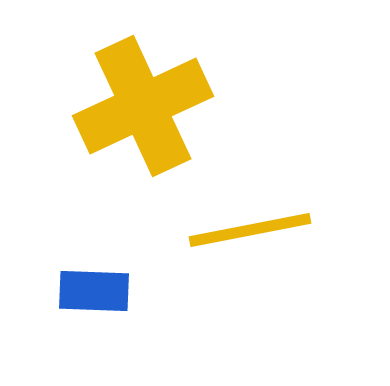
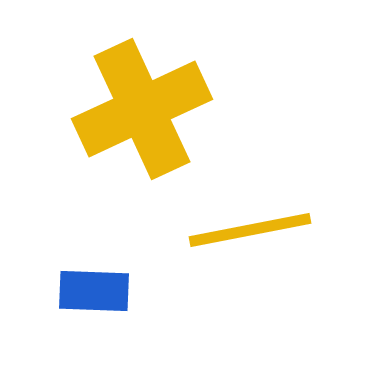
yellow cross: moved 1 px left, 3 px down
